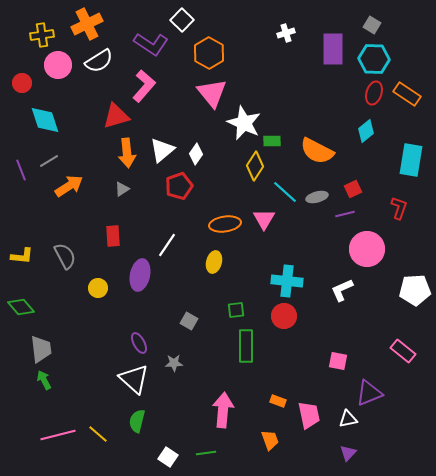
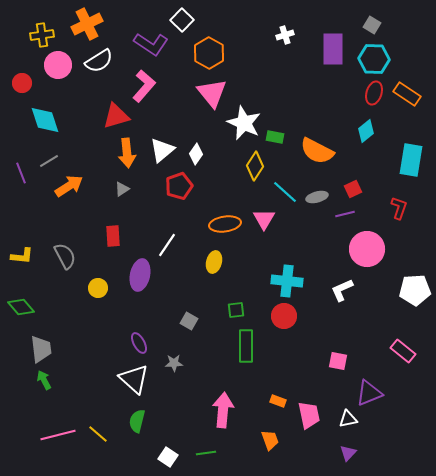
white cross at (286, 33): moved 1 px left, 2 px down
green rectangle at (272, 141): moved 3 px right, 4 px up; rotated 12 degrees clockwise
purple line at (21, 170): moved 3 px down
